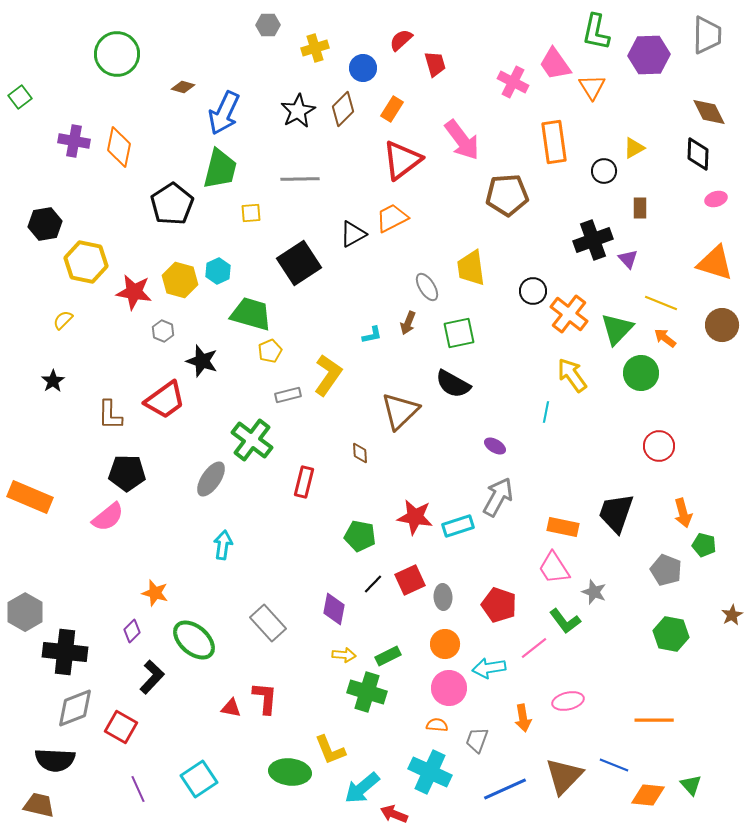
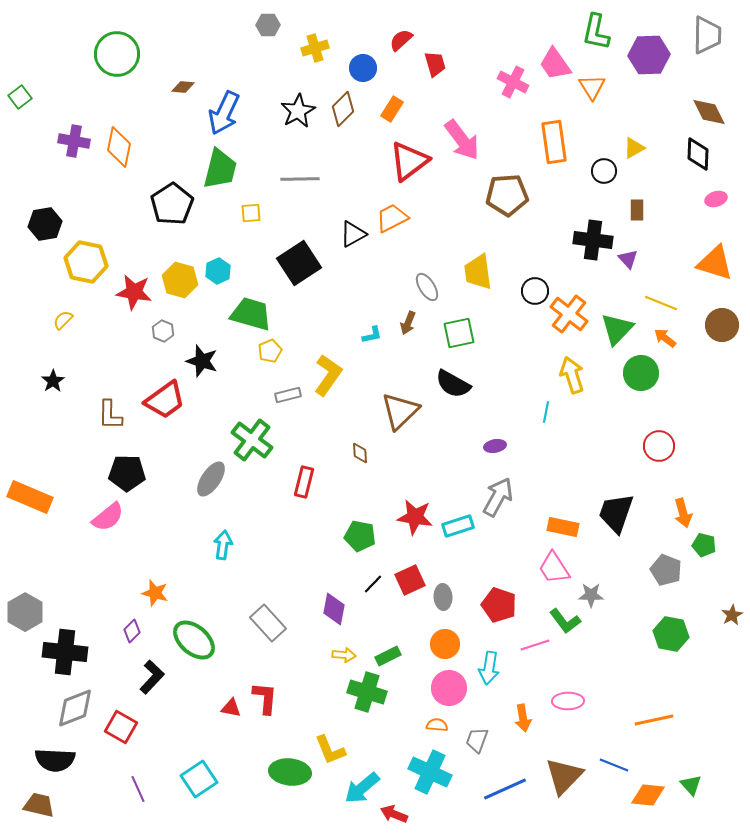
brown diamond at (183, 87): rotated 10 degrees counterclockwise
red triangle at (402, 160): moved 7 px right, 1 px down
brown rectangle at (640, 208): moved 3 px left, 2 px down
black cross at (593, 240): rotated 27 degrees clockwise
yellow trapezoid at (471, 268): moved 7 px right, 4 px down
black circle at (533, 291): moved 2 px right
yellow arrow at (572, 375): rotated 18 degrees clockwise
purple ellipse at (495, 446): rotated 40 degrees counterclockwise
gray star at (594, 592): moved 3 px left, 3 px down; rotated 20 degrees counterclockwise
pink line at (534, 648): moved 1 px right, 3 px up; rotated 20 degrees clockwise
cyan arrow at (489, 668): rotated 72 degrees counterclockwise
pink ellipse at (568, 701): rotated 12 degrees clockwise
orange line at (654, 720): rotated 12 degrees counterclockwise
